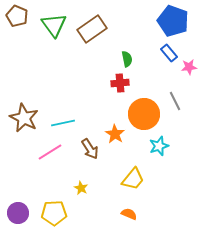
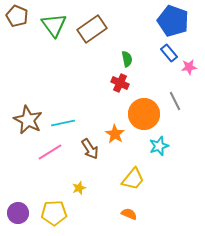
red cross: rotated 30 degrees clockwise
brown star: moved 4 px right, 2 px down
yellow star: moved 2 px left; rotated 24 degrees clockwise
